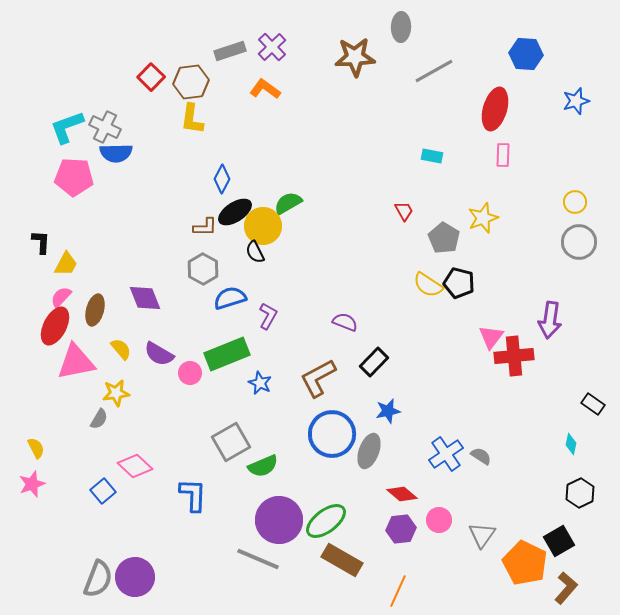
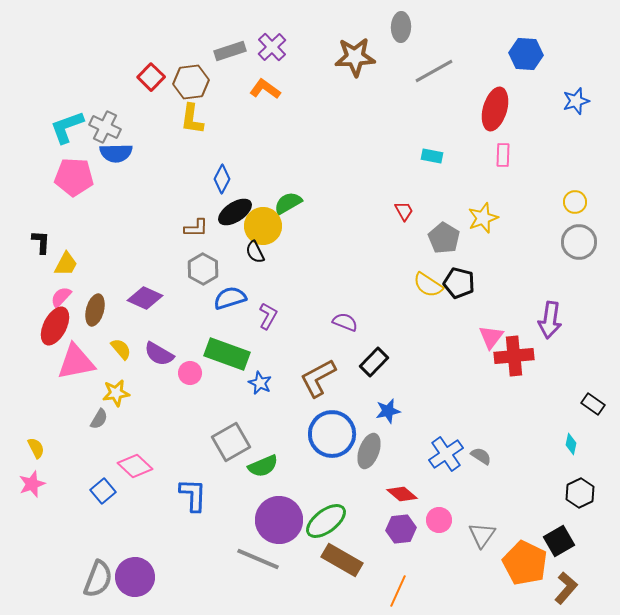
brown L-shape at (205, 227): moved 9 px left, 1 px down
purple diamond at (145, 298): rotated 44 degrees counterclockwise
green rectangle at (227, 354): rotated 42 degrees clockwise
